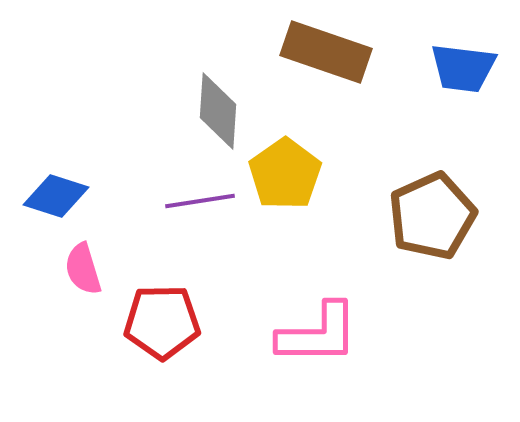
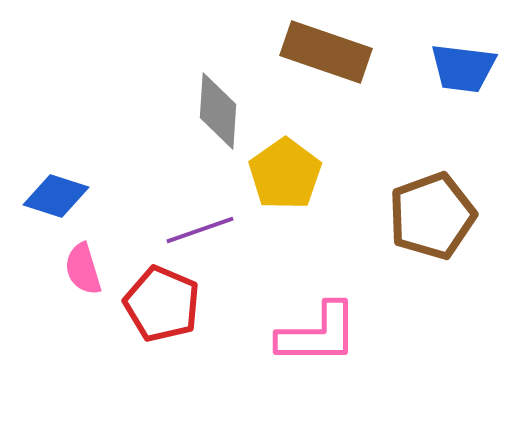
purple line: moved 29 px down; rotated 10 degrees counterclockwise
brown pentagon: rotated 4 degrees clockwise
red pentagon: moved 18 px up; rotated 24 degrees clockwise
